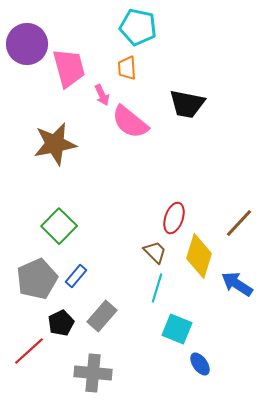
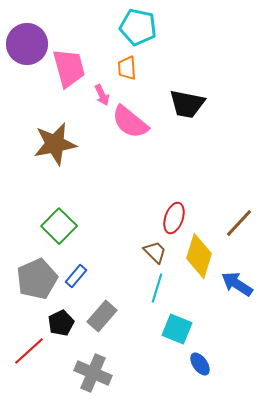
gray cross: rotated 18 degrees clockwise
